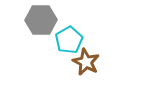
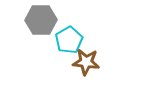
brown star: rotated 20 degrees counterclockwise
